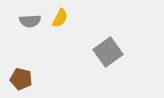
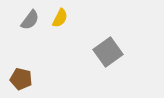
gray semicircle: moved 1 px up; rotated 50 degrees counterclockwise
